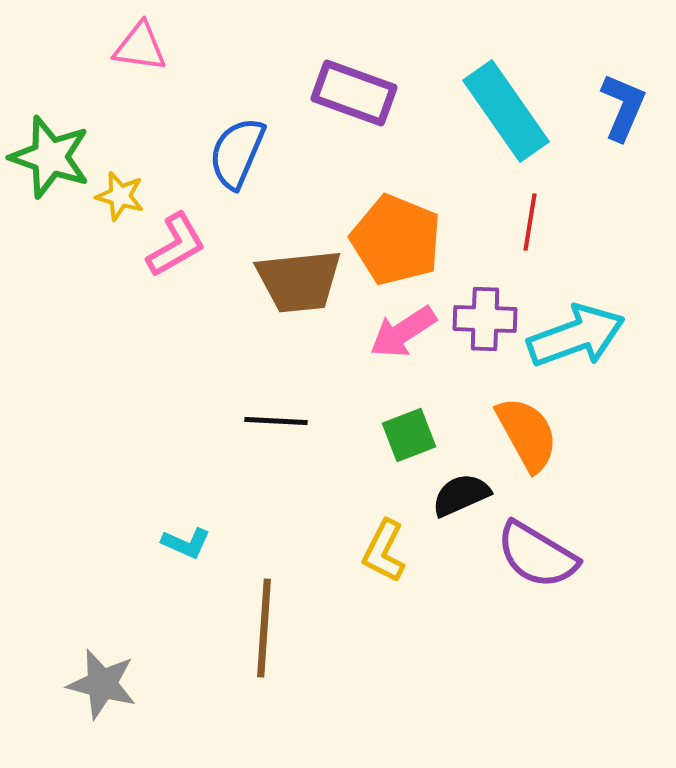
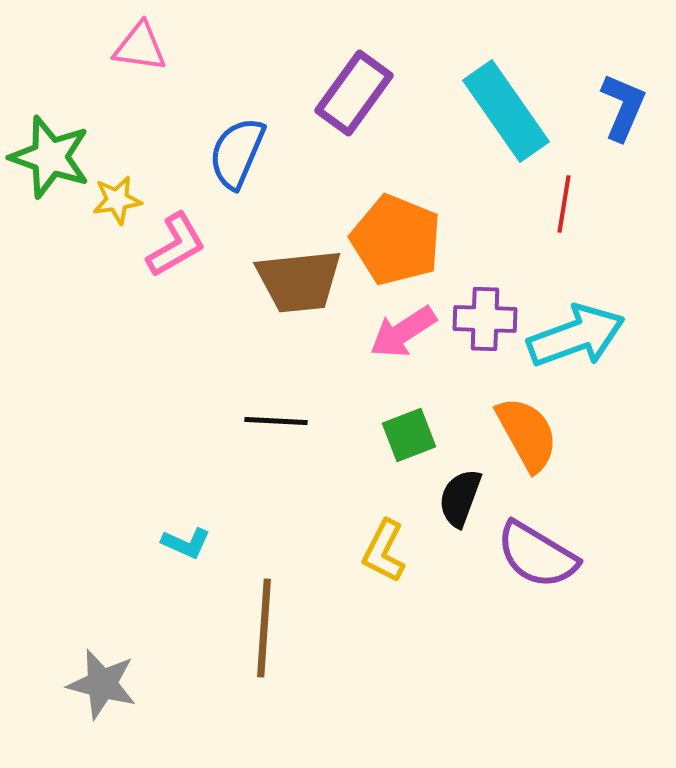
purple rectangle: rotated 74 degrees counterclockwise
yellow star: moved 3 px left, 4 px down; rotated 24 degrees counterclockwise
red line: moved 34 px right, 18 px up
black semicircle: moved 1 px left, 3 px down; rotated 46 degrees counterclockwise
